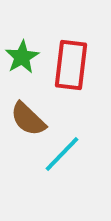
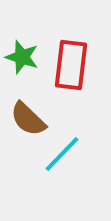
green star: rotated 24 degrees counterclockwise
